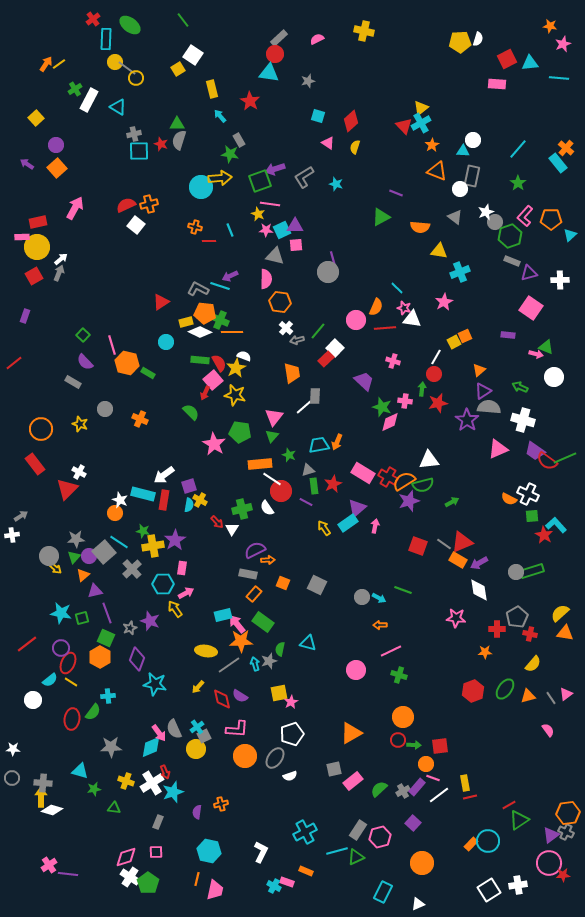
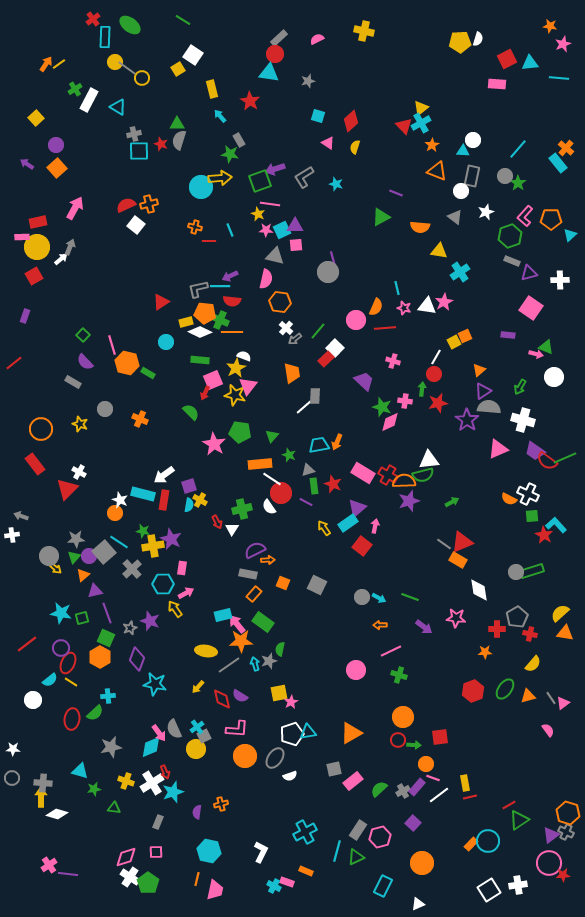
green line at (183, 20): rotated 21 degrees counterclockwise
cyan rectangle at (106, 39): moved 1 px left, 2 px up
yellow circle at (136, 78): moved 6 px right
white circle at (460, 189): moved 1 px right, 2 px down
gray circle at (495, 222): moved 10 px right, 46 px up
cyan cross at (460, 272): rotated 12 degrees counterclockwise
gray arrow at (59, 273): moved 11 px right, 26 px up
pink semicircle at (266, 279): rotated 12 degrees clockwise
cyan line at (220, 286): rotated 18 degrees counterclockwise
cyan line at (397, 288): rotated 32 degrees clockwise
gray L-shape at (198, 289): rotated 40 degrees counterclockwise
white triangle at (412, 319): moved 15 px right, 13 px up
gray arrow at (297, 340): moved 2 px left, 1 px up; rotated 24 degrees counterclockwise
red semicircle at (219, 363): moved 13 px right, 62 px up; rotated 126 degrees clockwise
pink square at (213, 380): rotated 18 degrees clockwise
green arrow at (520, 387): rotated 84 degrees counterclockwise
pink triangle at (274, 417): moved 26 px left, 31 px up
red cross at (388, 477): moved 2 px up
orange semicircle at (404, 481): rotated 30 degrees clockwise
red star at (333, 484): rotated 24 degrees counterclockwise
green semicircle at (423, 485): moved 10 px up
red circle at (281, 491): moved 2 px down
white semicircle at (267, 508): moved 2 px right, 1 px up
gray arrow at (21, 516): rotated 128 degrees counterclockwise
red arrow at (217, 522): rotated 16 degrees clockwise
purple star at (175, 540): moved 4 px left, 1 px up; rotated 15 degrees counterclockwise
red square at (418, 546): moved 56 px left; rotated 18 degrees clockwise
purple arrow at (479, 563): moved 55 px left, 64 px down; rotated 114 degrees counterclockwise
green line at (403, 590): moved 7 px right, 7 px down
cyan triangle at (308, 643): moved 89 px down; rotated 24 degrees counterclockwise
pink triangle at (566, 694): moved 3 px left, 9 px down
green semicircle at (93, 712): moved 2 px right, 1 px down; rotated 12 degrees clockwise
red square at (440, 746): moved 9 px up
gray star at (111, 747): rotated 10 degrees counterclockwise
white diamond at (52, 810): moved 5 px right, 4 px down
orange hexagon at (568, 813): rotated 25 degrees clockwise
cyan line at (337, 851): rotated 60 degrees counterclockwise
cyan rectangle at (383, 892): moved 6 px up
